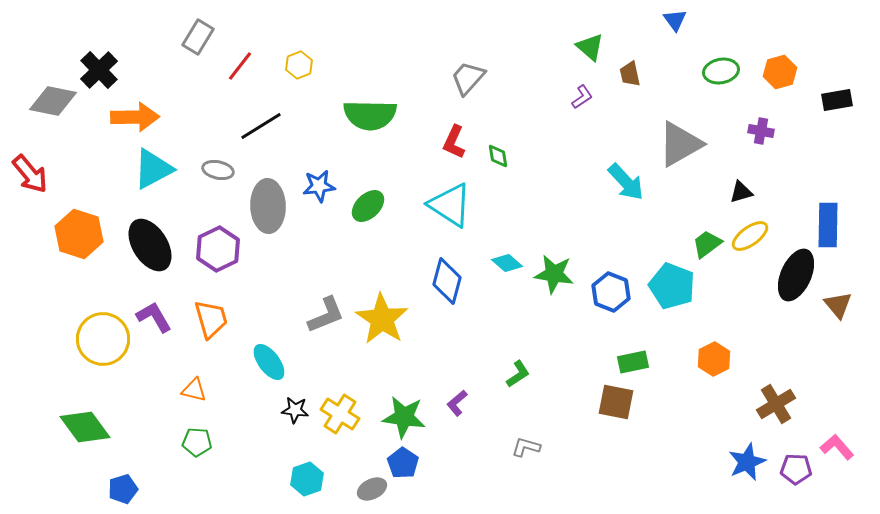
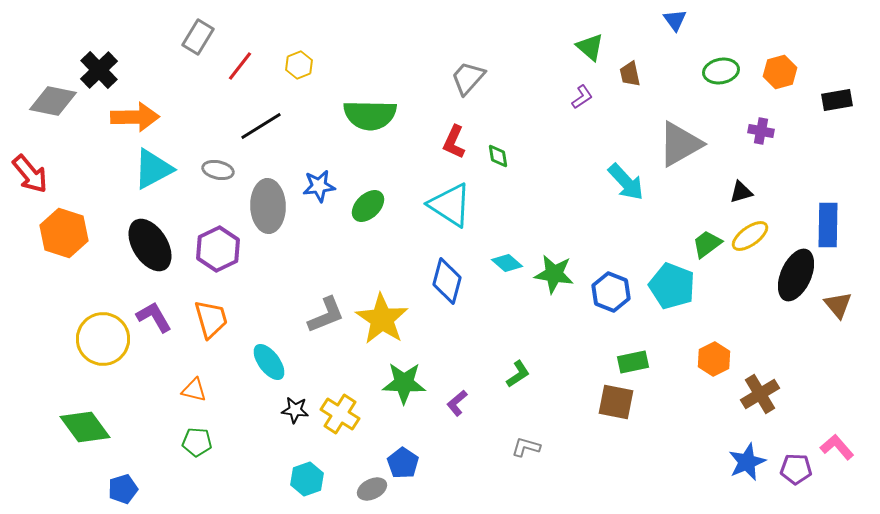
orange hexagon at (79, 234): moved 15 px left, 1 px up
brown cross at (776, 404): moved 16 px left, 10 px up
green star at (404, 417): moved 34 px up; rotated 6 degrees counterclockwise
